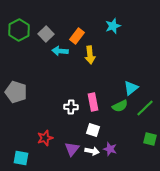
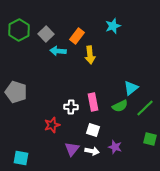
cyan arrow: moved 2 px left
red star: moved 7 px right, 13 px up
purple star: moved 5 px right, 2 px up
